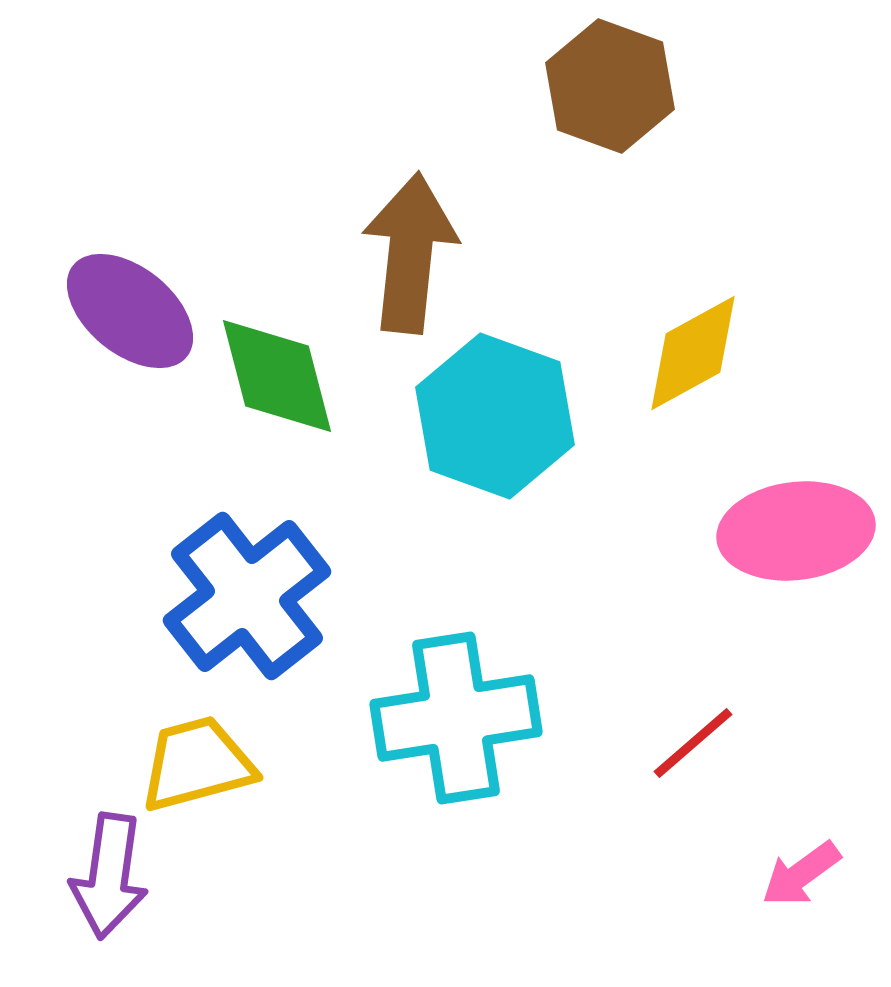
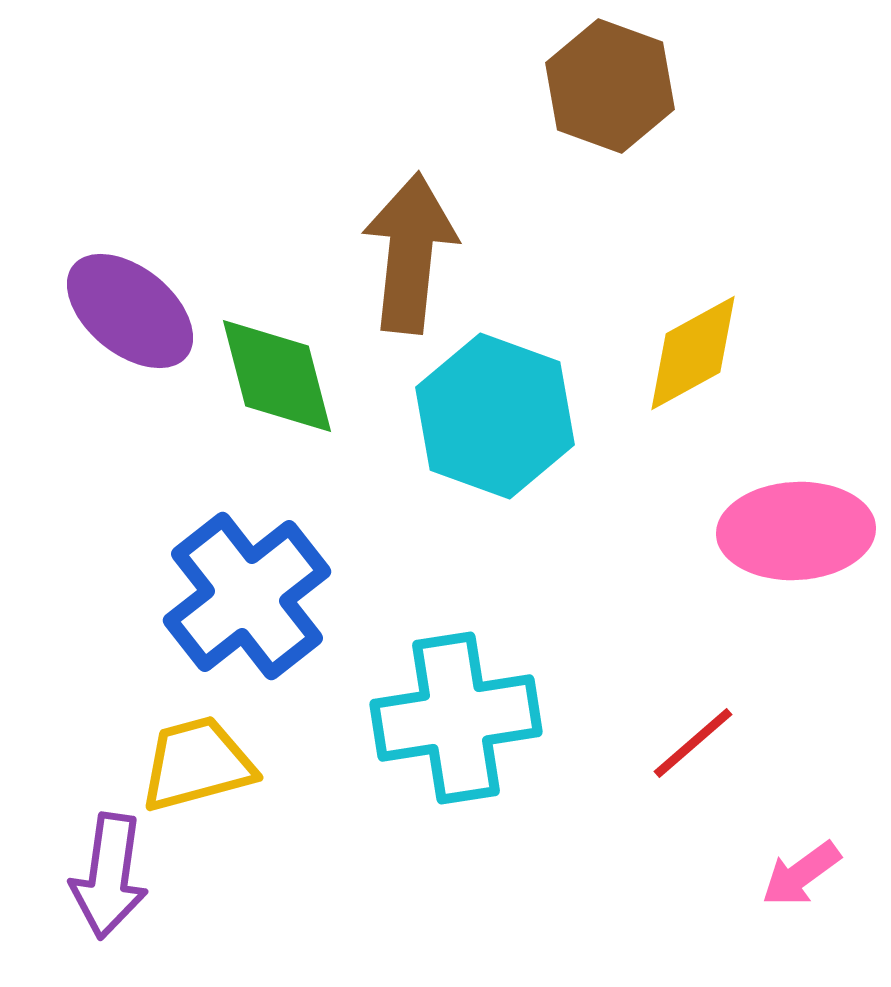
pink ellipse: rotated 4 degrees clockwise
